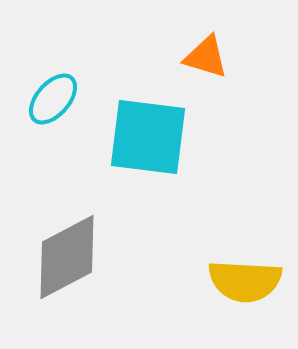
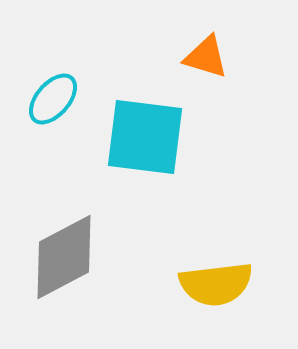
cyan square: moved 3 px left
gray diamond: moved 3 px left
yellow semicircle: moved 29 px left, 3 px down; rotated 10 degrees counterclockwise
